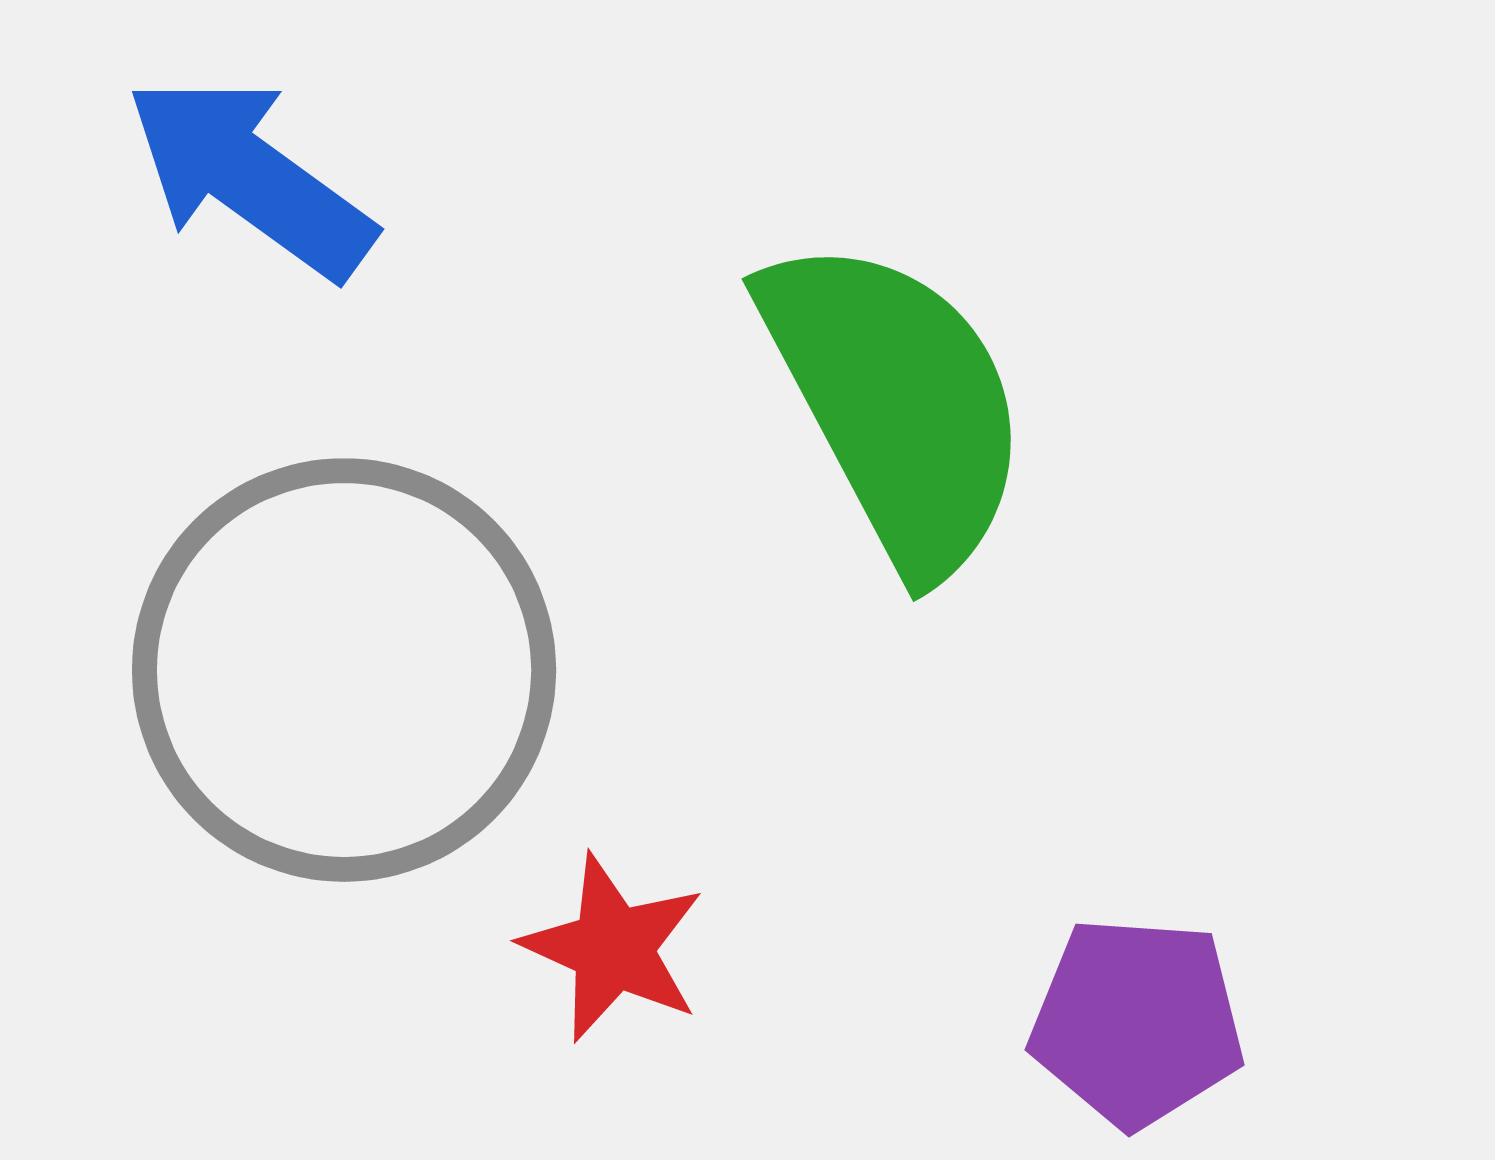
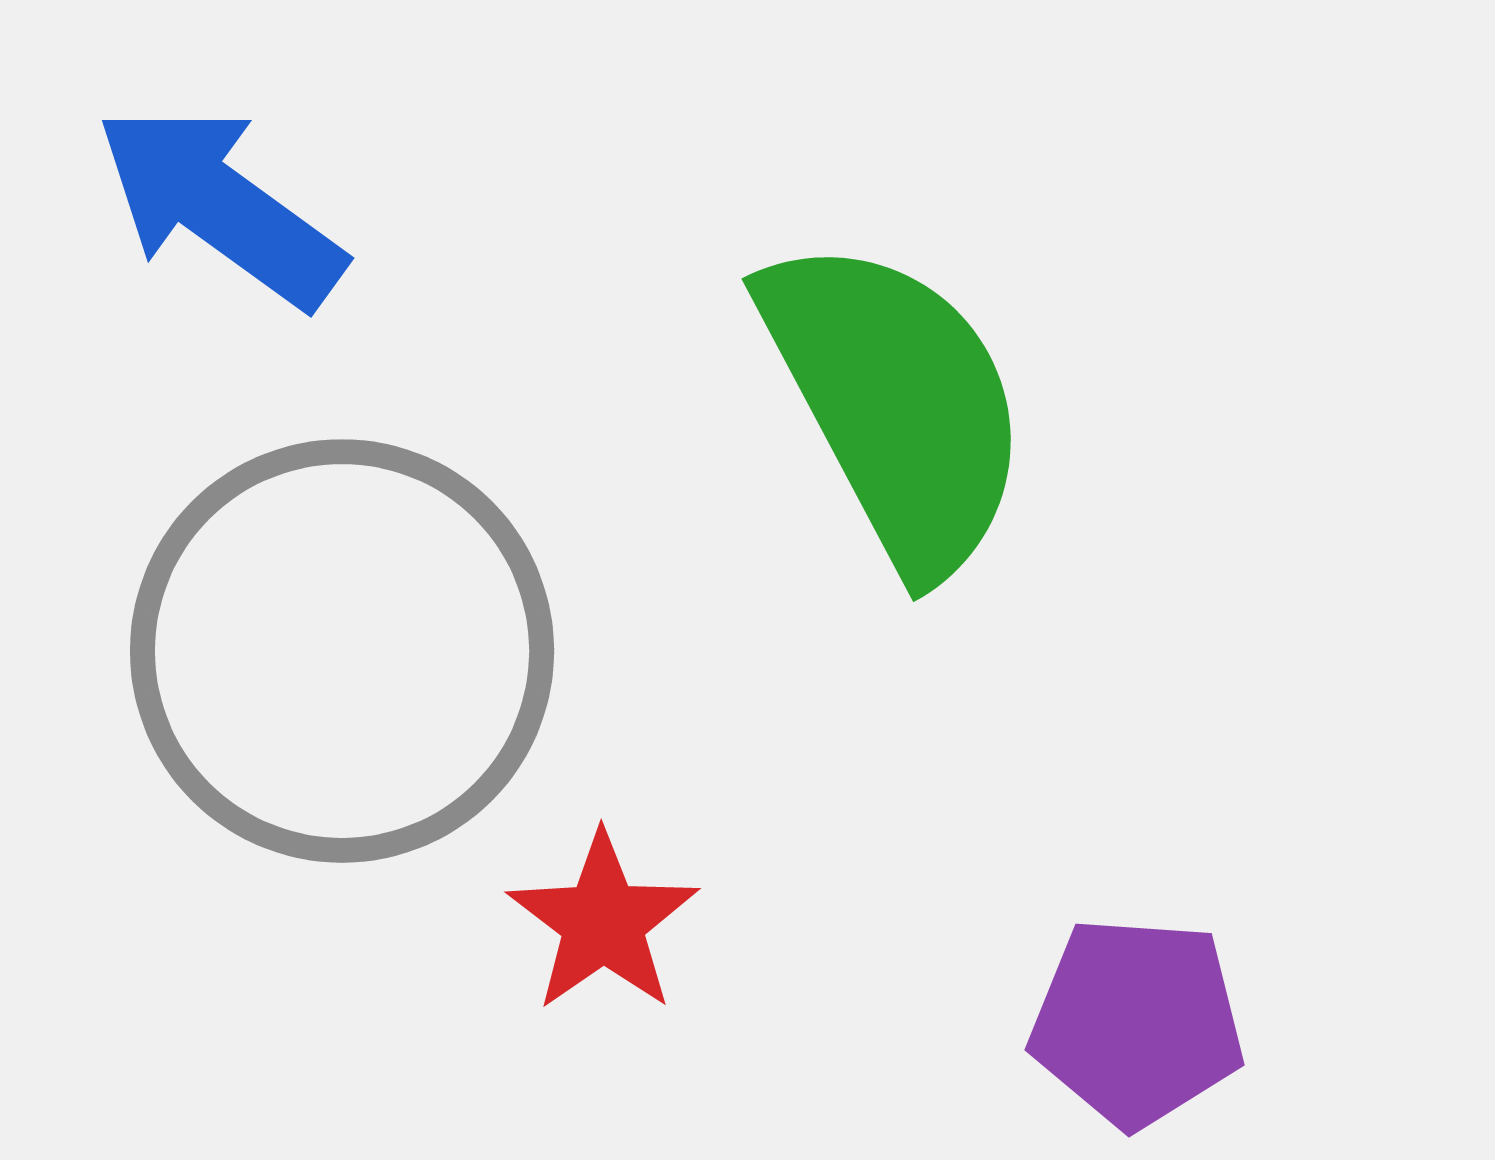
blue arrow: moved 30 px left, 29 px down
gray circle: moved 2 px left, 19 px up
red star: moved 10 px left, 26 px up; rotated 13 degrees clockwise
